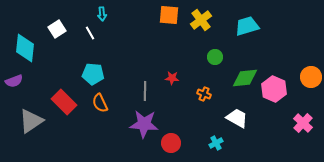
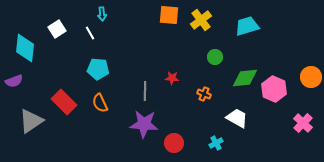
cyan pentagon: moved 5 px right, 5 px up
red circle: moved 3 px right
